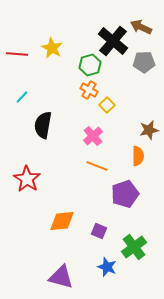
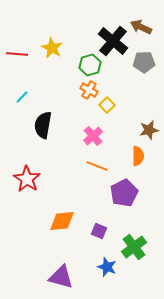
purple pentagon: moved 1 px left, 1 px up; rotated 8 degrees counterclockwise
